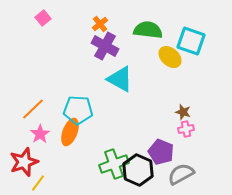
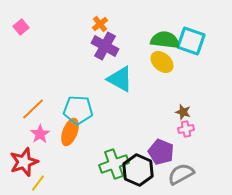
pink square: moved 22 px left, 9 px down
green semicircle: moved 17 px right, 10 px down
yellow ellipse: moved 8 px left, 5 px down
